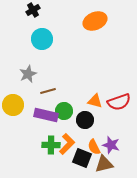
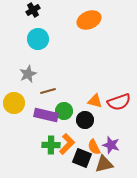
orange ellipse: moved 6 px left, 1 px up
cyan circle: moved 4 px left
yellow circle: moved 1 px right, 2 px up
